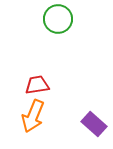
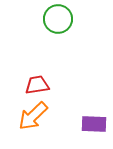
orange arrow: rotated 24 degrees clockwise
purple rectangle: rotated 40 degrees counterclockwise
